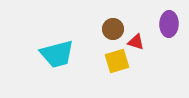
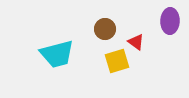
purple ellipse: moved 1 px right, 3 px up
brown circle: moved 8 px left
red triangle: rotated 18 degrees clockwise
